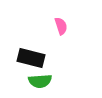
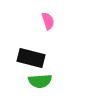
pink semicircle: moved 13 px left, 5 px up
